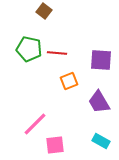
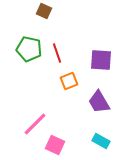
brown square: rotated 14 degrees counterclockwise
red line: rotated 66 degrees clockwise
pink square: rotated 30 degrees clockwise
